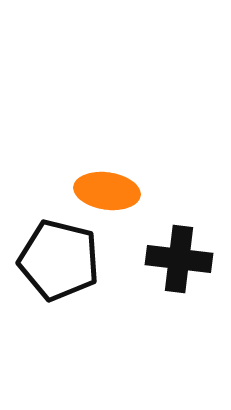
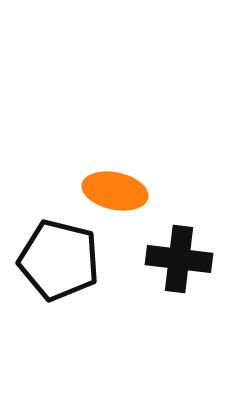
orange ellipse: moved 8 px right; rotated 4 degrees clockwise
